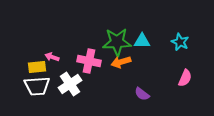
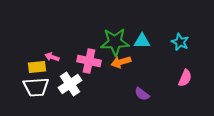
green star: moved 2 px left
white trapezoid: moved 1 px left, 1 px down
